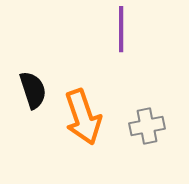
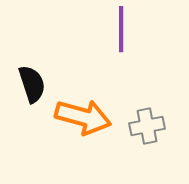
black semicircle: moved 1 px left, 6 px up
orange arrow: rotated 56 degrees counterclockwise
